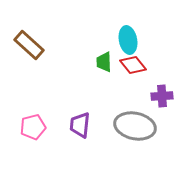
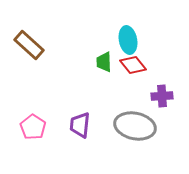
pink pentagon: rotated 25 degrees counterclockwise
